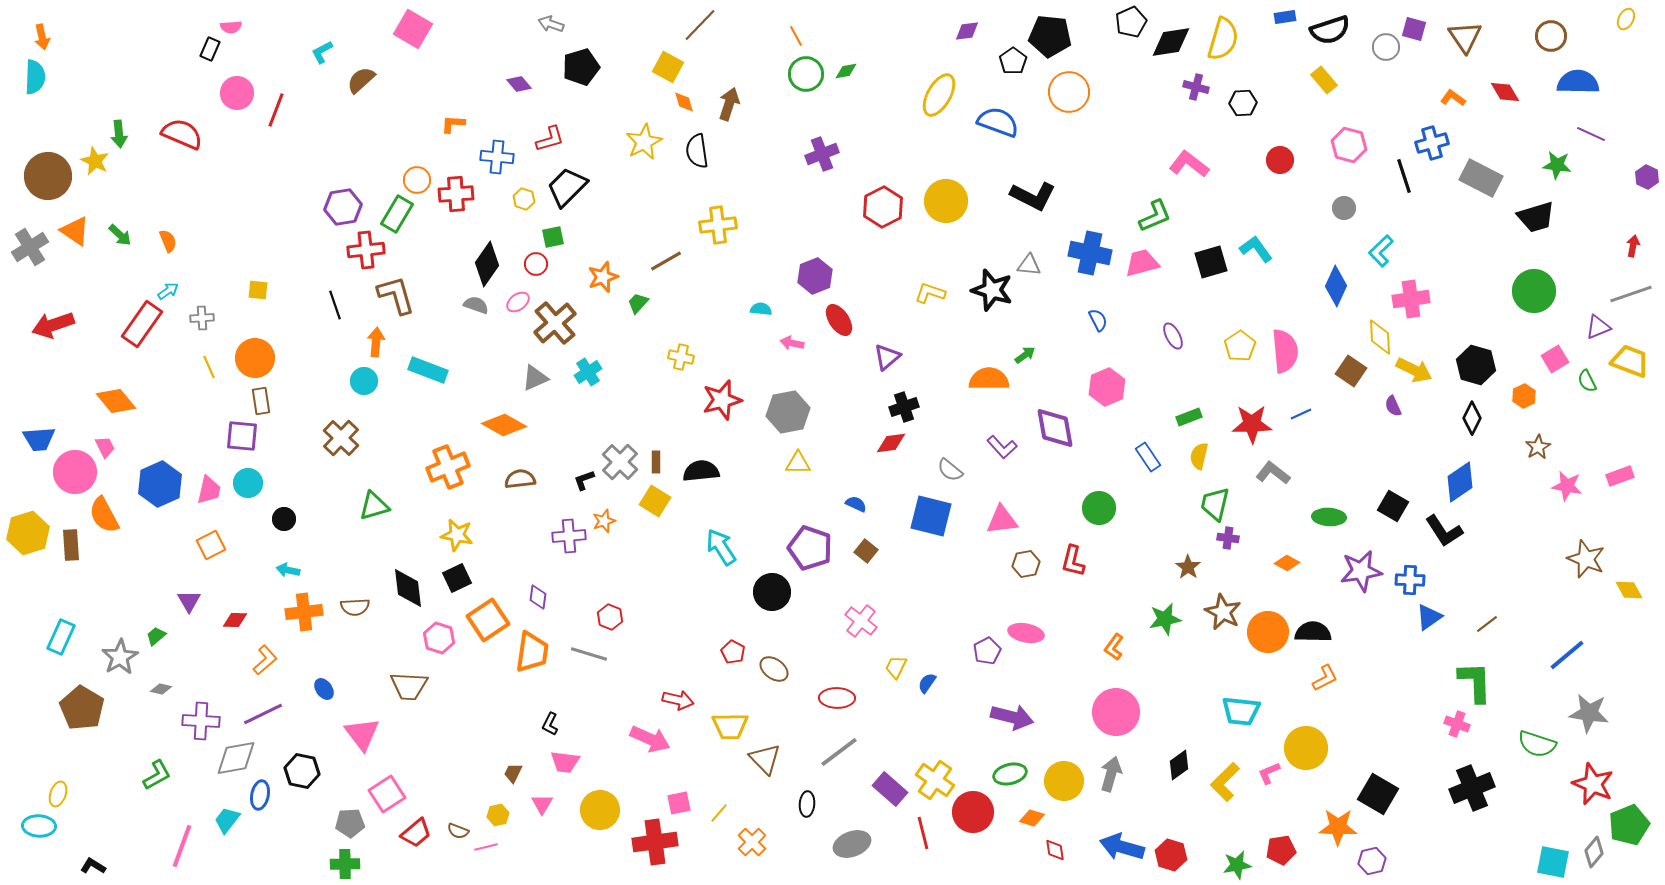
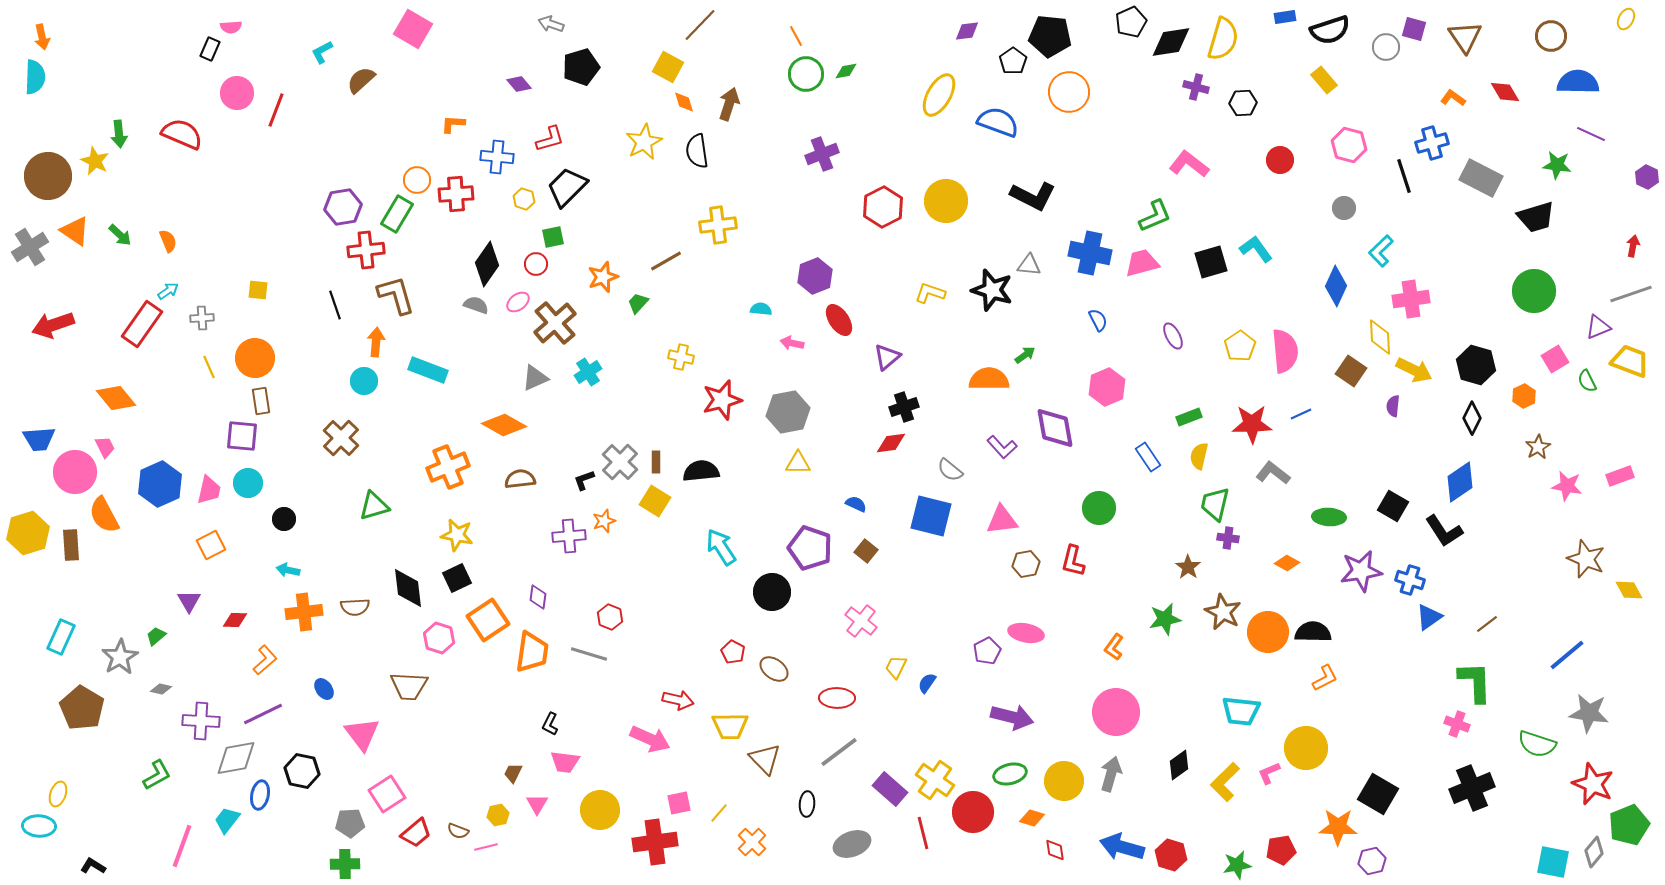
orange diamond at (116, 401): moved 3 px up
purple semicircle at (1393, 406): rotated 30 degrees clockwise
blue cross at (1410, 580): rotated 16 degrees clockwise
pink triangle at (542, 804): moved 5 px left
